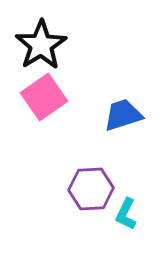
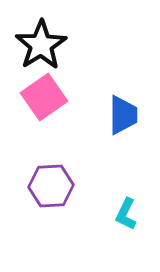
blue trapezoid: rotated 108 degrees clockwise
purple hexagon: moved 40 px left, 3 px up
